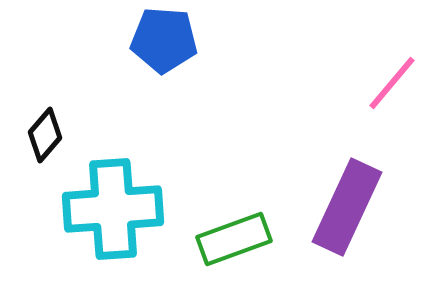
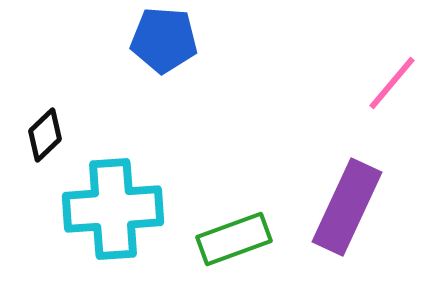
black diamond: rotated 6 degrees clockwise
